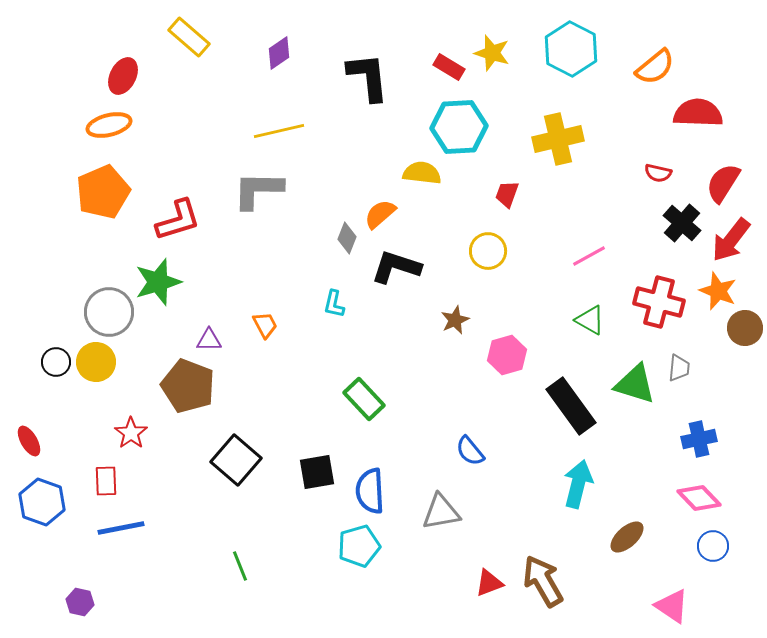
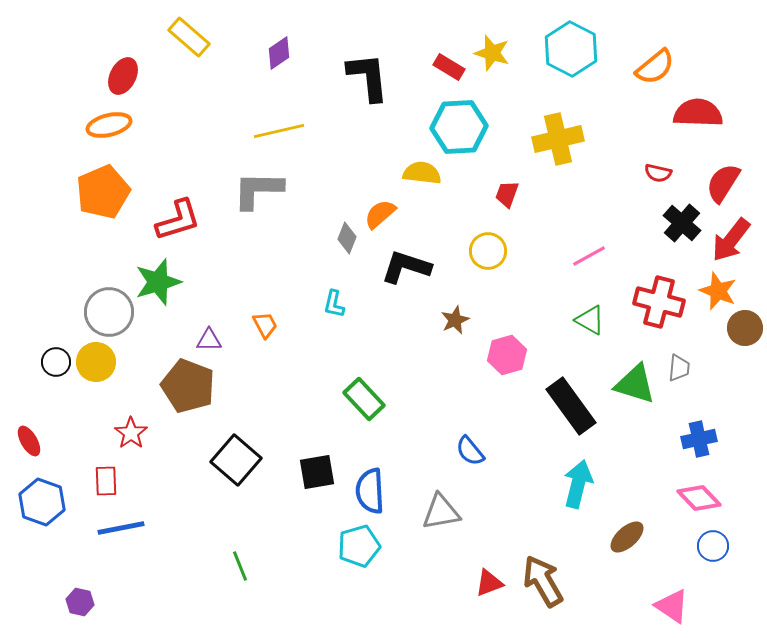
black L-shape at (396, 267): moved 10 px right
